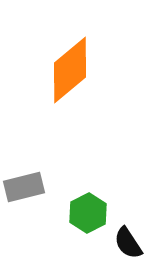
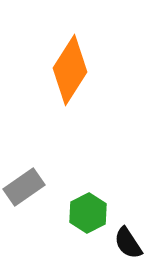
orange diamond: rotated 18 degrees counterclockwise
gray rectangle: rotated 21 degrees counterclockwise
